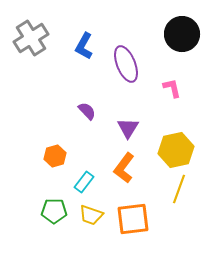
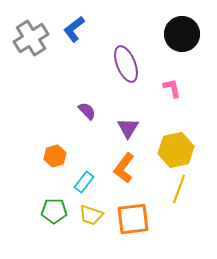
blue L-shape: moved 10 px left, 17 px up; rotated 24 degrees clockwise
